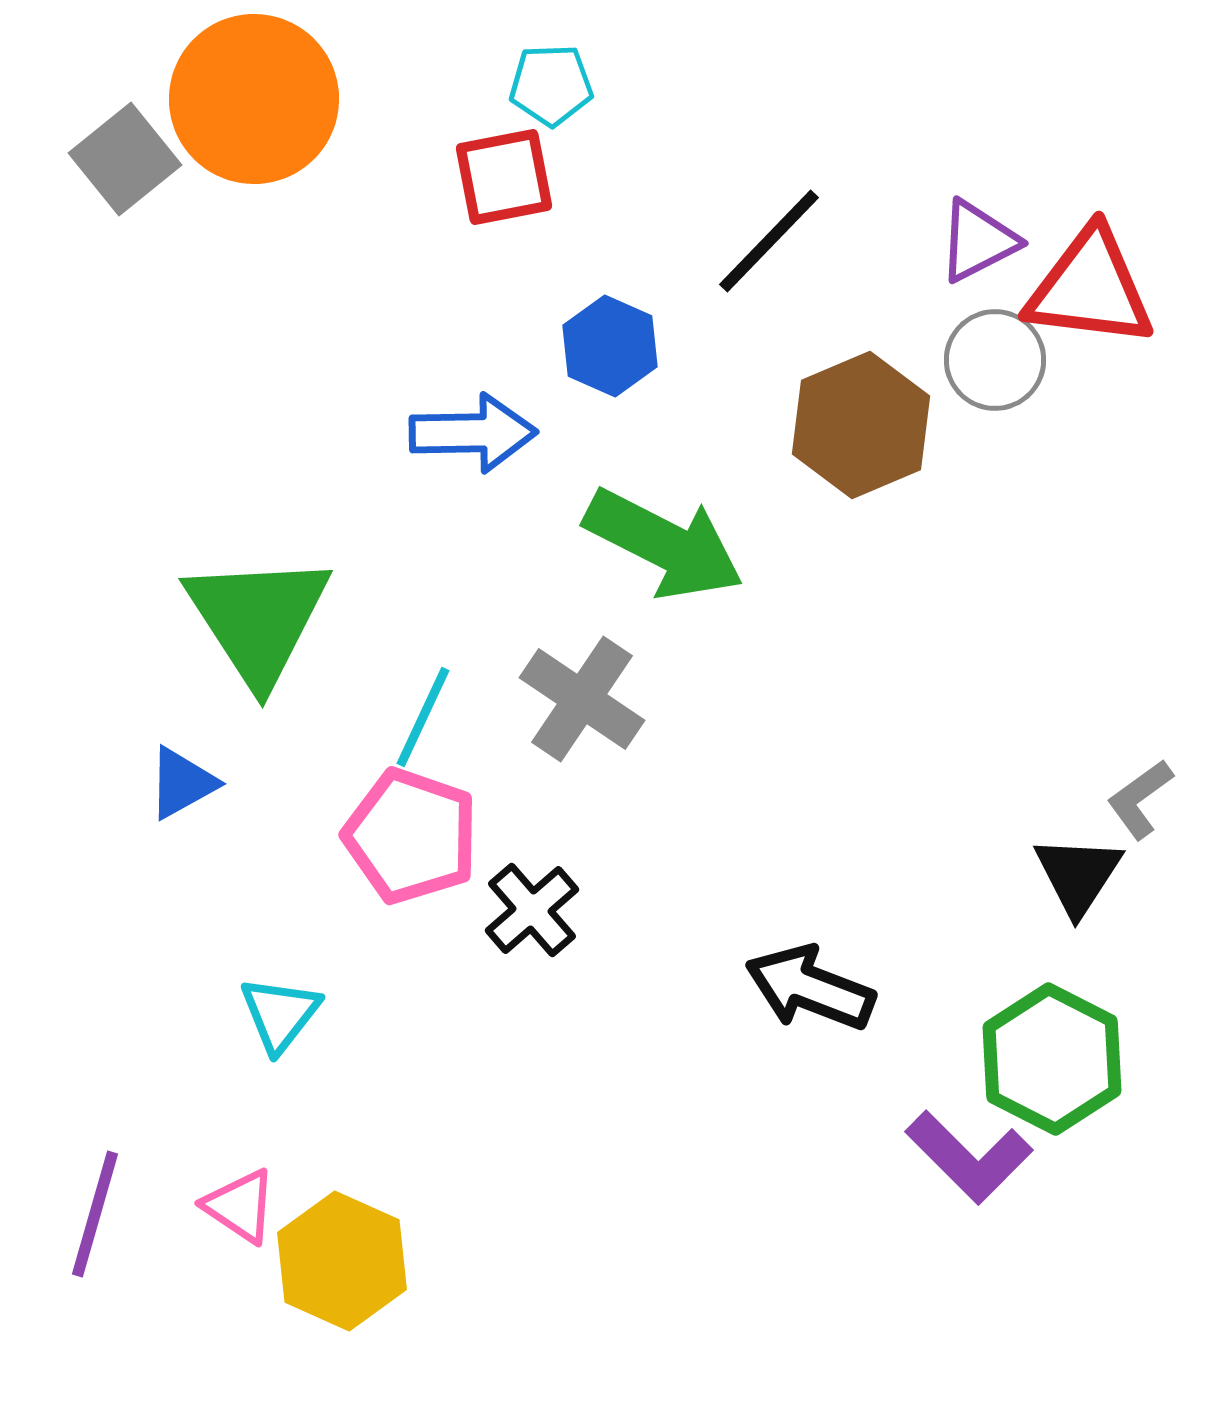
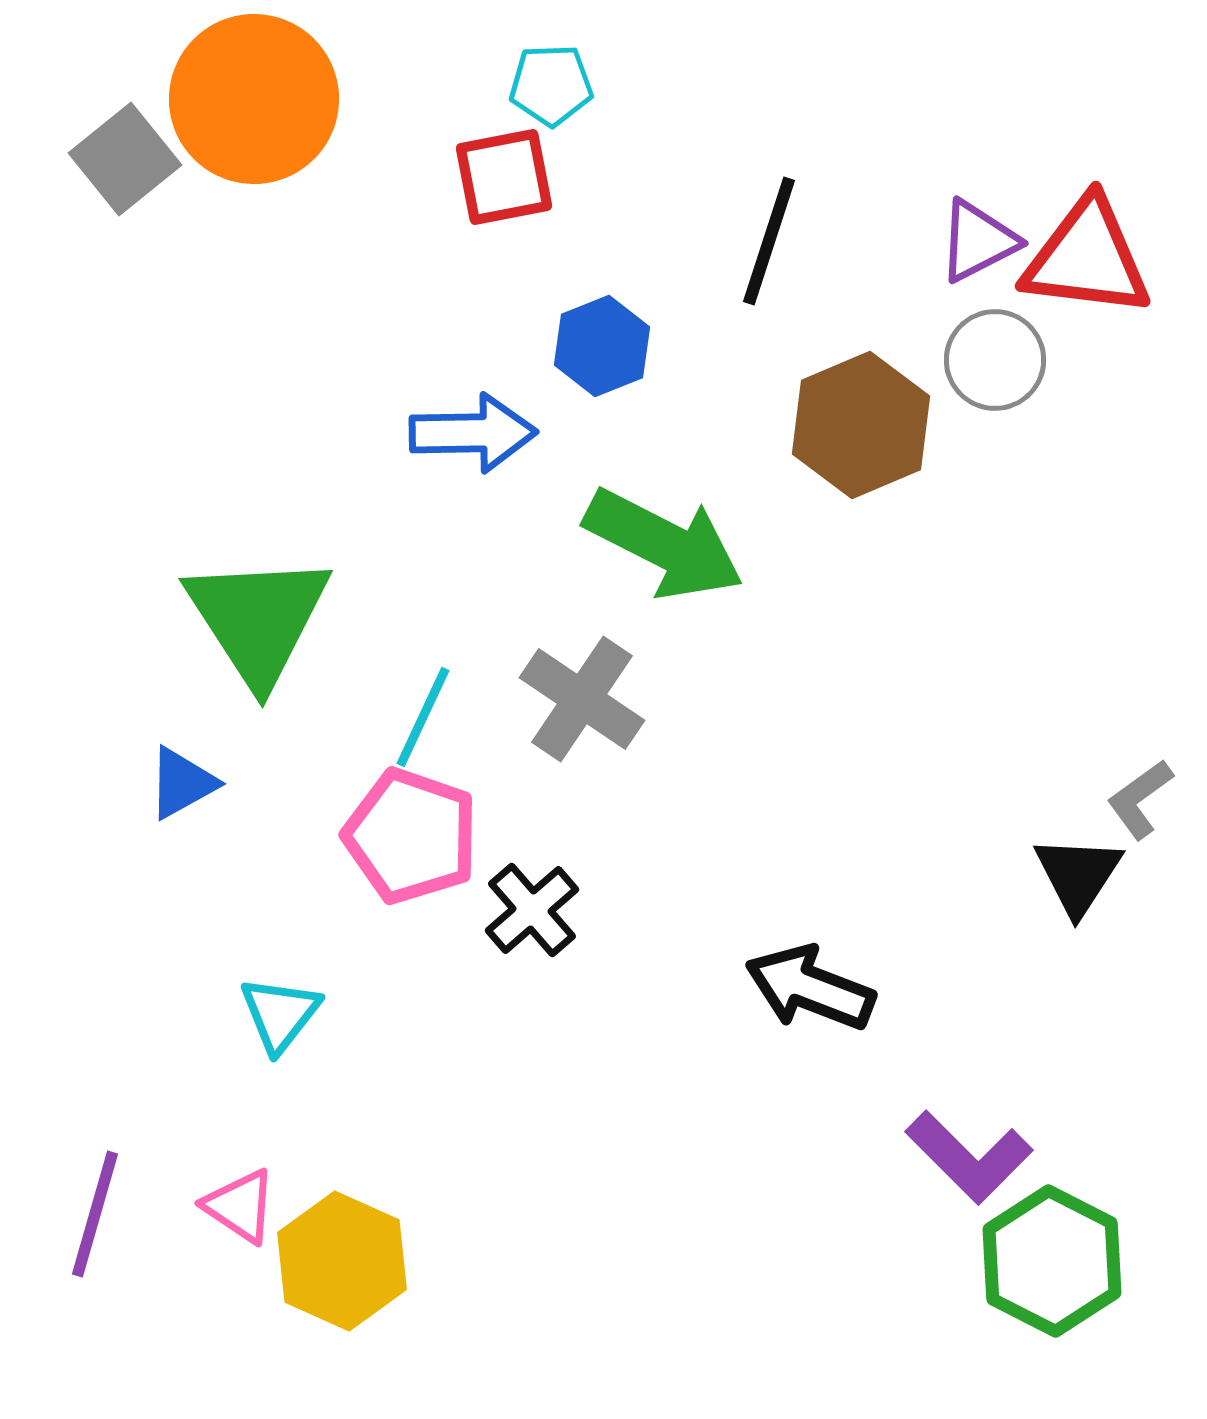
black line: rotated 26 degrees counterclockwise
red triangle: moved 3 px left, 30 px up
blue hexagon: moved 8 px left; rotated 14 degrees clockwise
green hexagon: moved 202 px down
